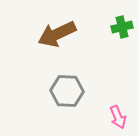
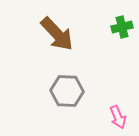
brown arrow: rotated 108 degrees counterclockwise
